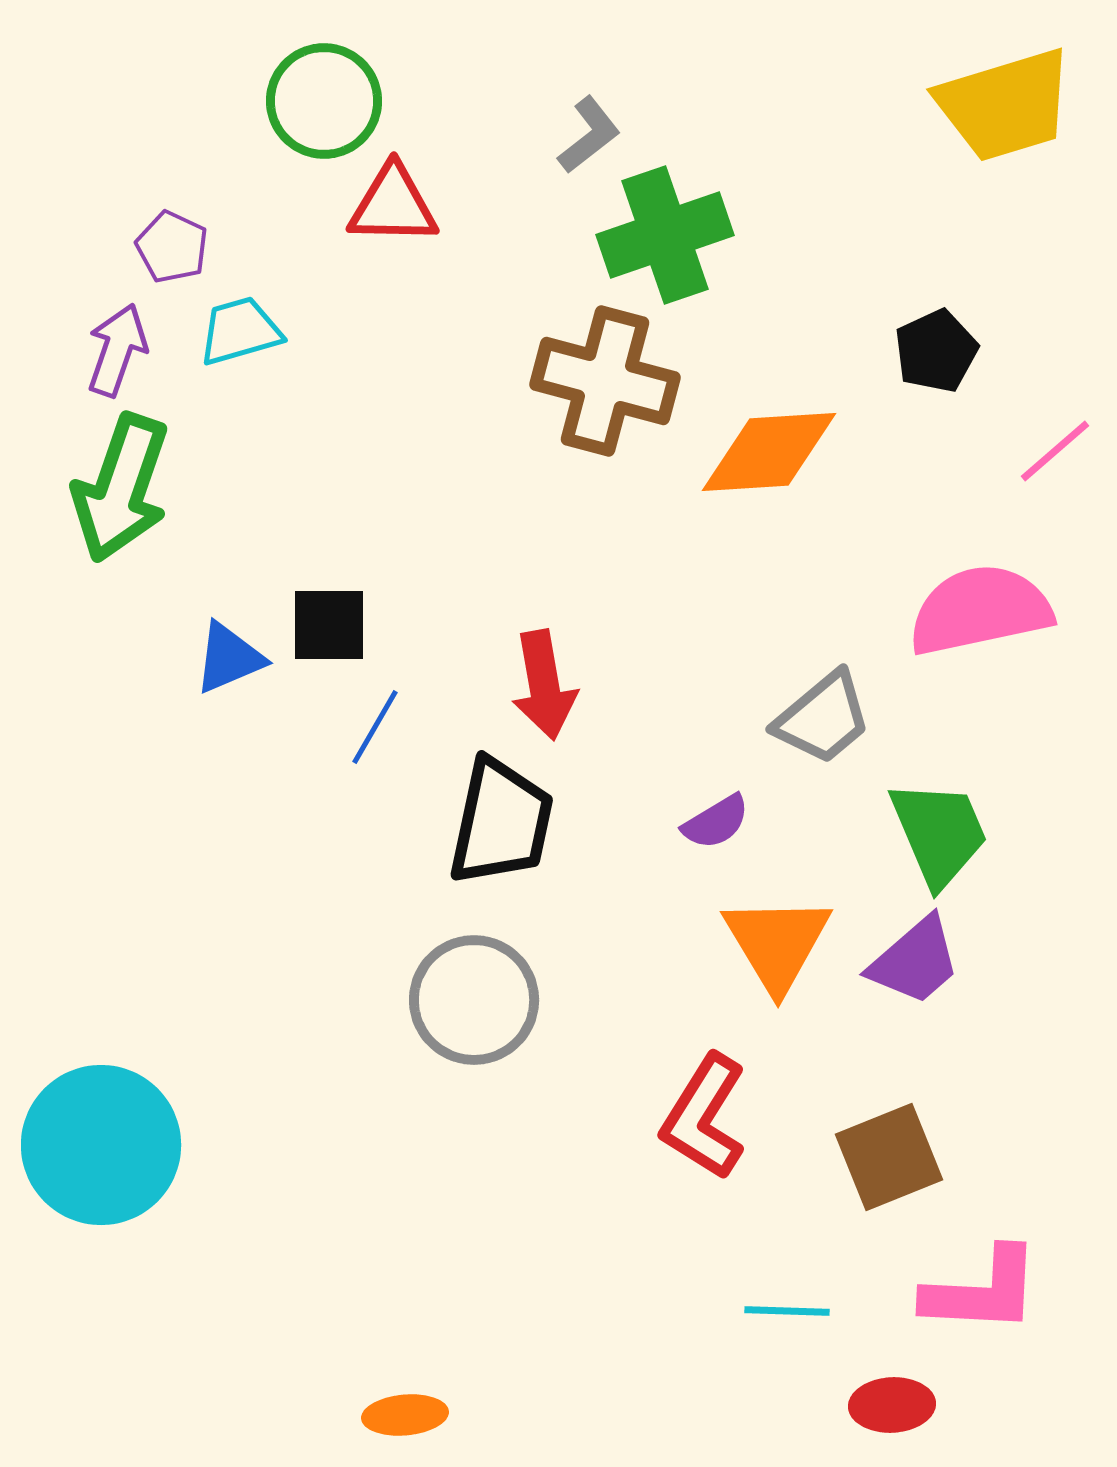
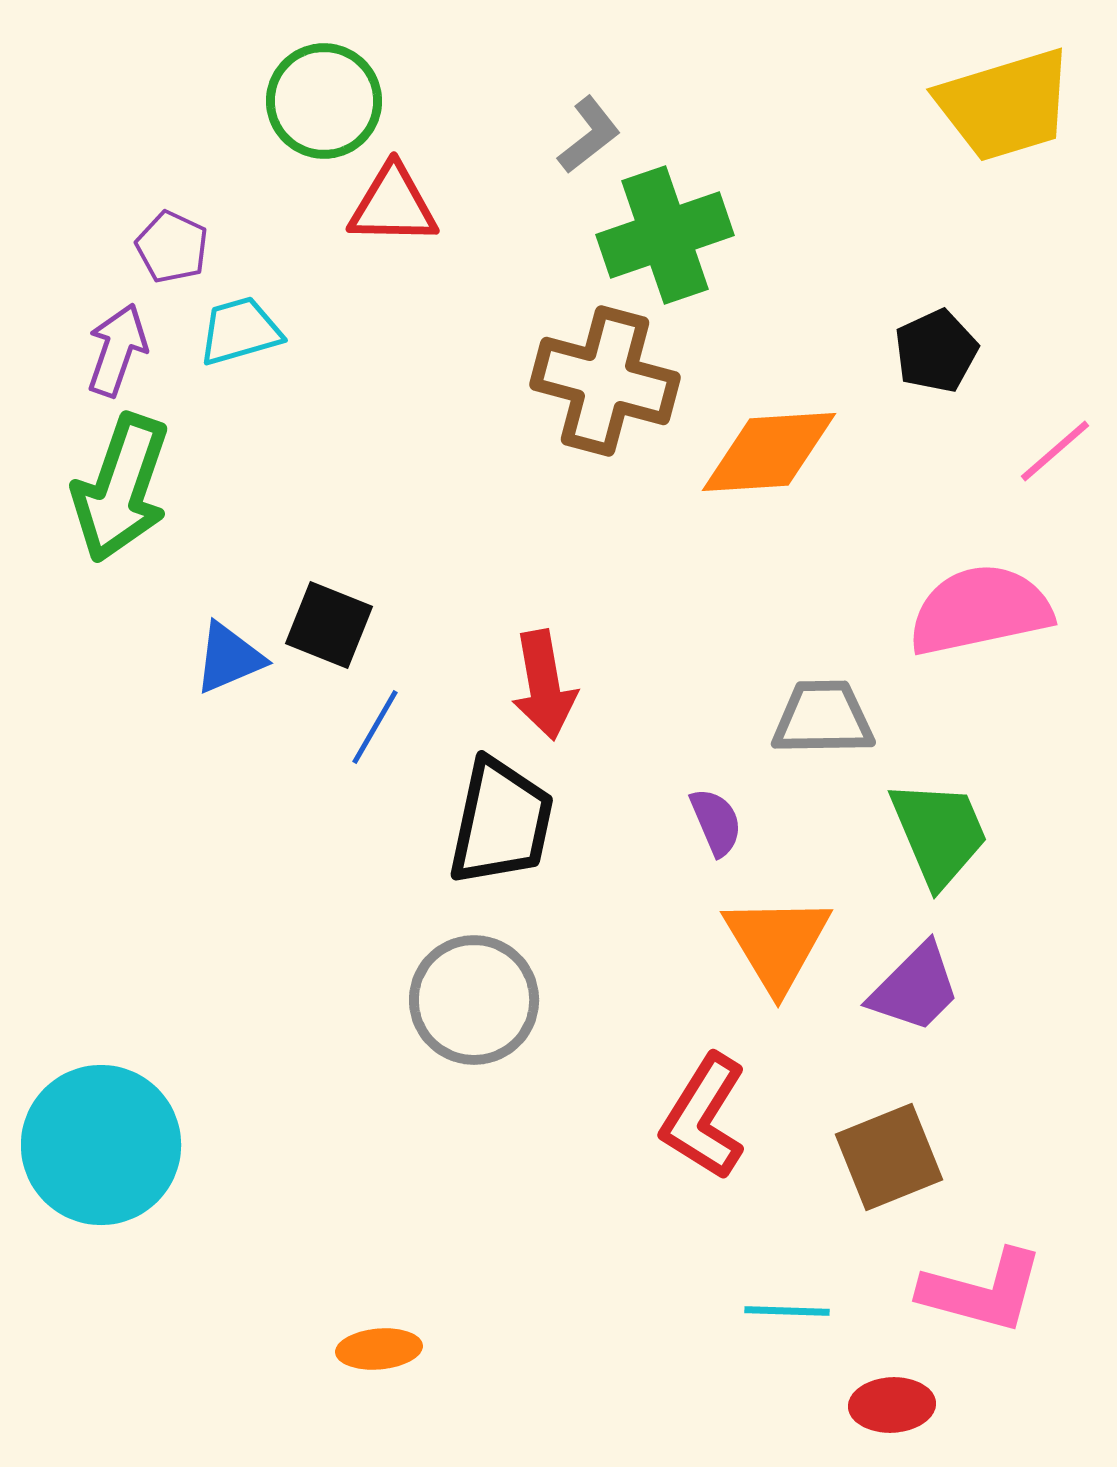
black square: rotated 22 degrees clockwise
gray trapezoid: rotated 141 degrees counterclockwise
purple semicircle: rotated 82 degrees counterclockwise
purple trapezoid: moved 27 px down; rotated 4 degrees counterclockwise
pink L-shape: rotated 12 degrees clockwise
orange ellipse: moved 26 px left, 66 px up
